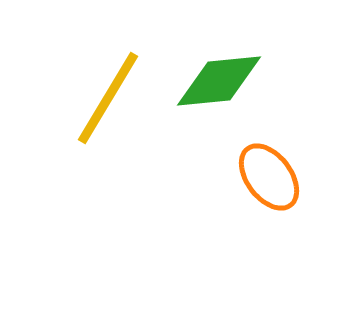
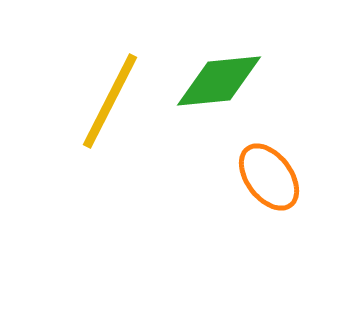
yellow line: moved 2 px right, 3 px down; rotated 4 degrees counterclockwise
